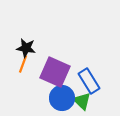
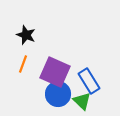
black star: moved 13 px up; rotated 12 degrees clockwise
blue circle: moved 4 px left, 4 px up
